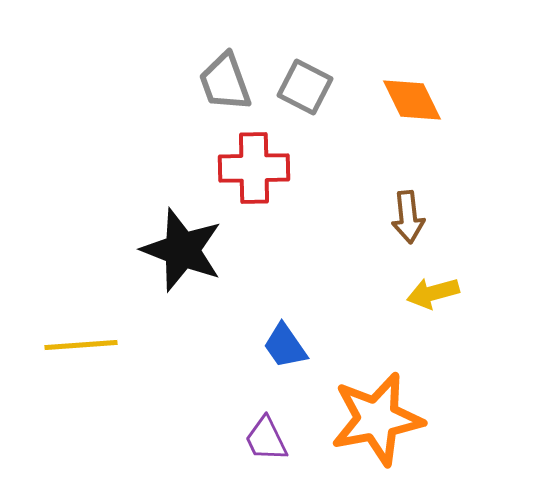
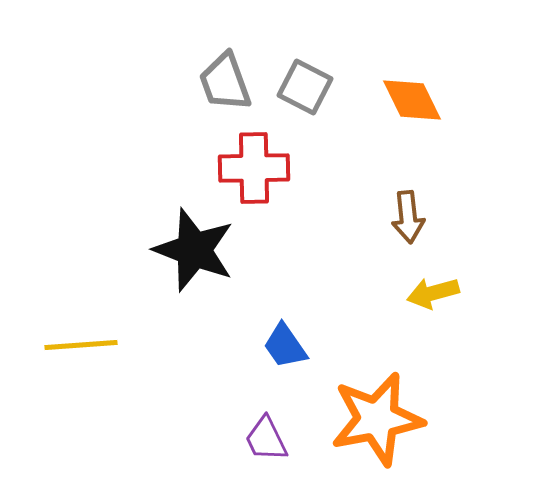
black star: moved 12 px right
